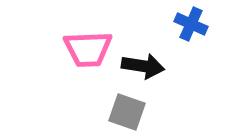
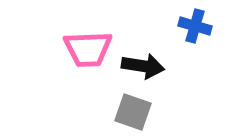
blue cross: moved 4 px right, 2 px down; rotated 8 degrees counterclockwise
gray square: moved 6 px right
